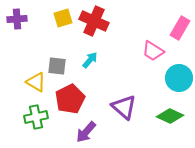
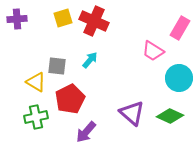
purple triangle: moved 8 px right, 6 px down
